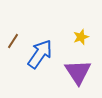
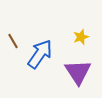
brown line: rotated 63 degrees counterclockwise
